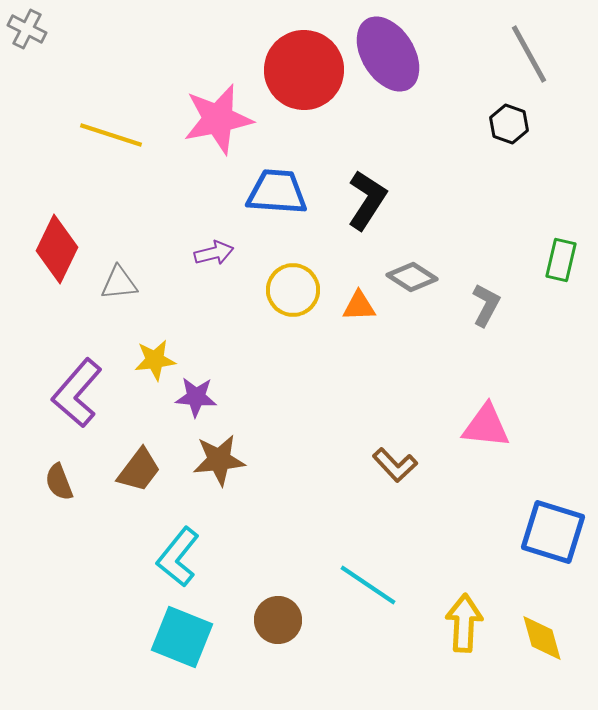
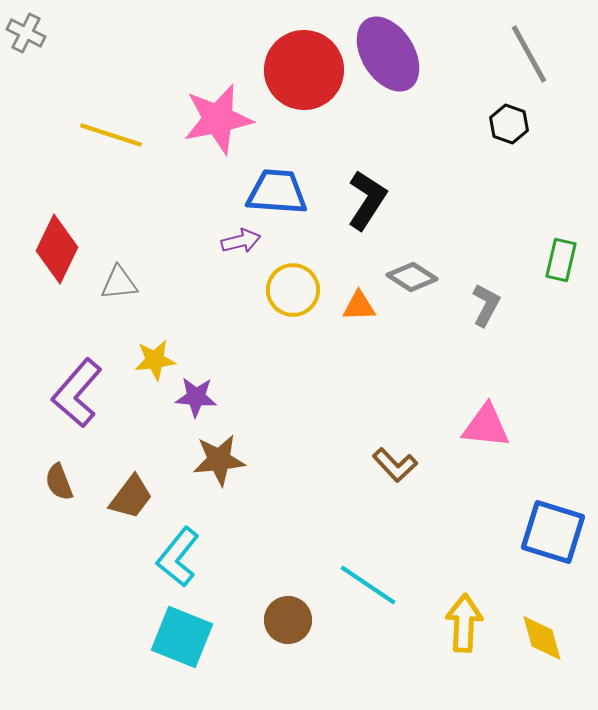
gray cross: moved 1 px left, 4 px down
purple arrow: moved 27 px right, 12 px up
brown trapezoid: moved 8 px left, 27 px down
brown circle: moved 10 px right
